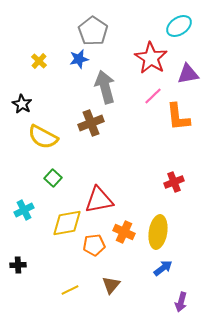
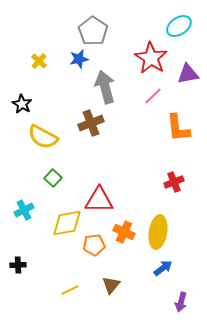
orange L-shape: moved 11 px down
red triangle: rotated 12 degrees clockwise
